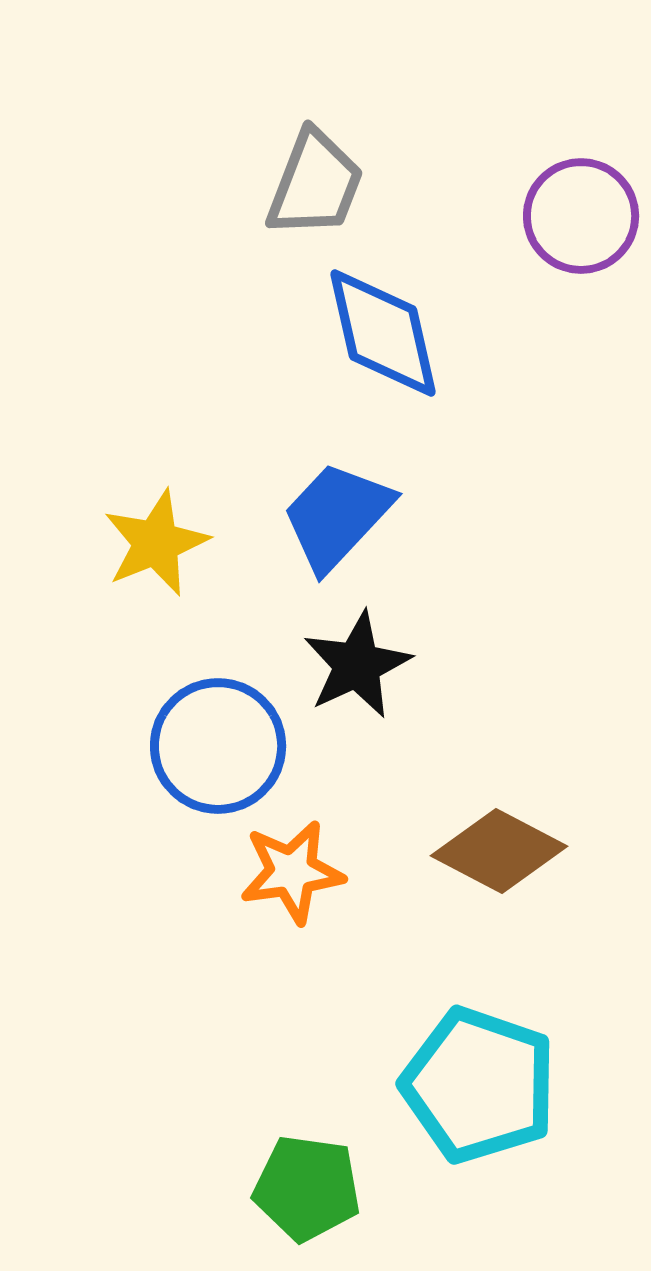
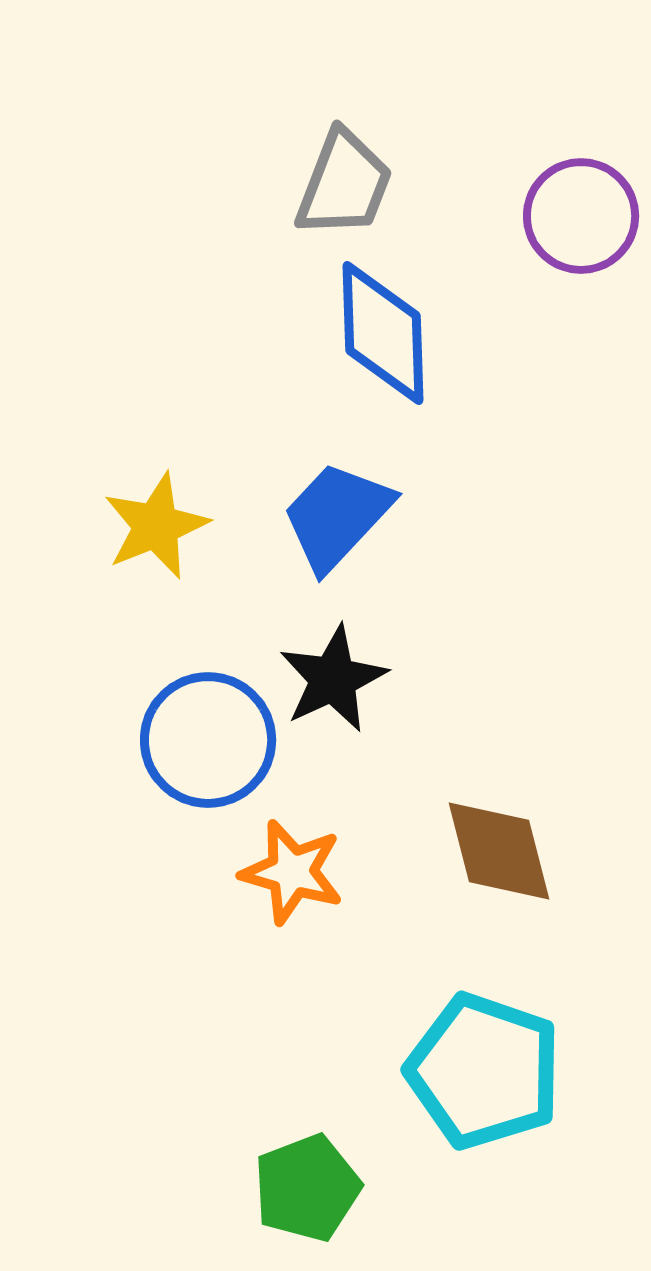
gray trapezoid: moved 29 px right
blue diamond: rotated 11 degrees clockwise
yellow star: moved 17 px up
black star: moved 24 px left, 14 px down
blue circle: moved 10 px left, 6 px up
brown diamond: rotated 48 degrees clockwise
orange star: rotated 24 degrees clockwise
cyan pentagon: moved 5 px right, 14 px up
green pentagon: rotated 29 degrees counterclockwise
